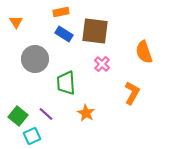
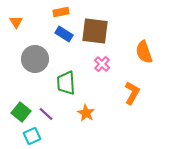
green square: moved 3 px right, 4 px up
